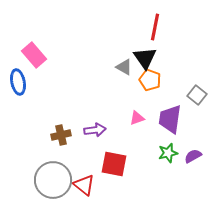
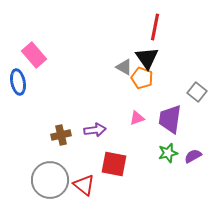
black triangle: moved 2 px right
orange pentagon: moved 8 px left, 2 px up
gray square: moved 3 px up
gray circle: moved 3 px left
